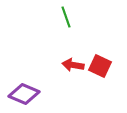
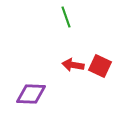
purple diamond: moved 7 px right; rotated 20 degrees counterclockwise
